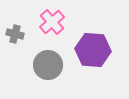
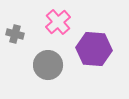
pink cross: moved 6 px right
purple hexagon: moved 1 px right, 1 px up
